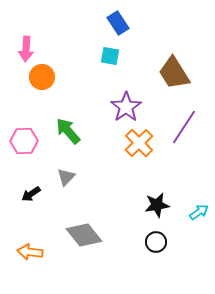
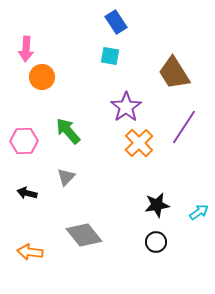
blue rectangle: moved 2 px left, 1 px up
black arrow: moved 4 px left, 1 px up; rotated 48 degrees clockwise
